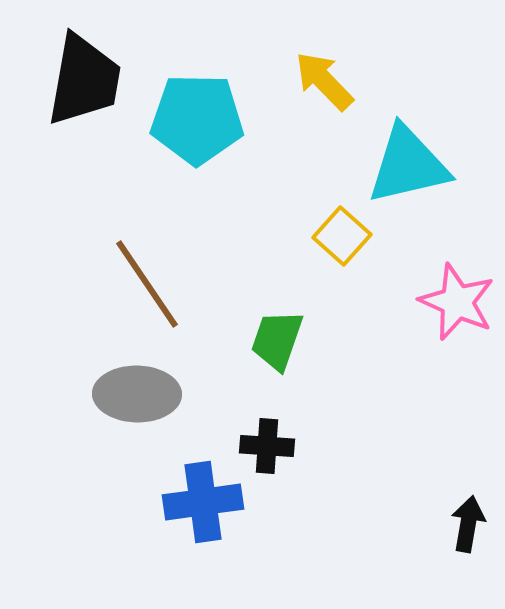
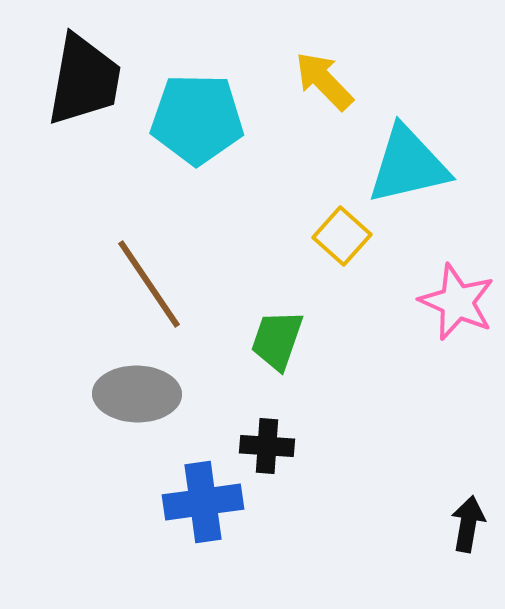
brown line: moved 2 px right
